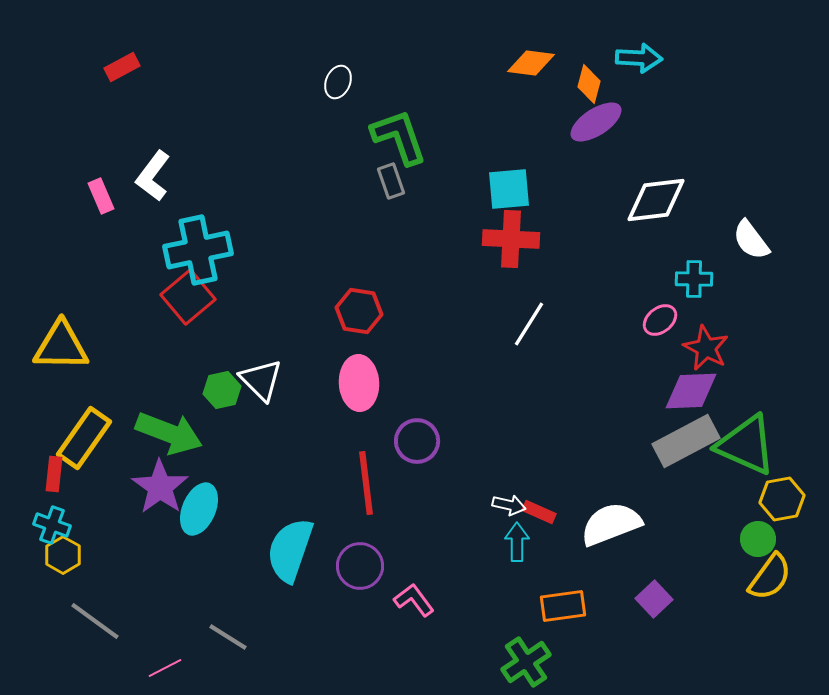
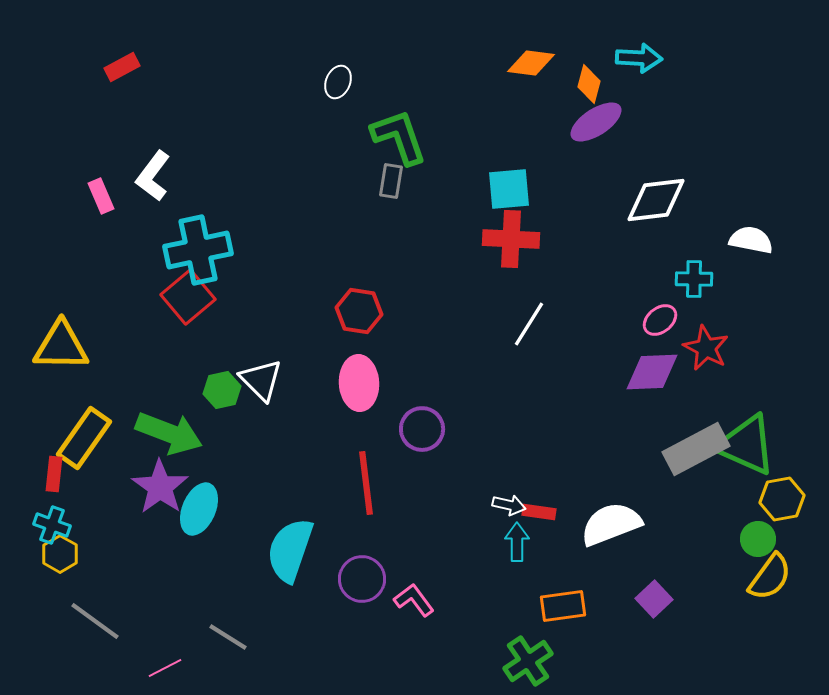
gray rectangle at (391, 181): rotated 28 degrees clockwise
white semicircle at (751, 240): rotated 138 degrees clockwise
purple diamond at (691, 391): moved 39 px left, 19 px up
purple circle at (417, 441): moved 5 px right, 12 px up
gray rectangle at (686, 441): moved 10 px right, 8 px down
red rectangle at (539, 512): rotated 16 degrees counterclockwise
yellow hexagon at (63, 555): moved 3 px left, 1 px up
purple circle at (360, 566): moved 2 px right, 13 px down
green cross at (526, 662): moved 2 px right, 1 px up
